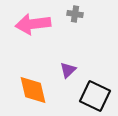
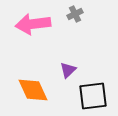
gray cross: rotated 35 degrees counterclockwise
orange diamond: rotated 12 degrees counterclockwise
black square: moved 2 px left; rotated 32 degrees counterclockwise
